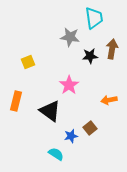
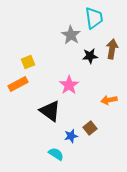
gray star: moved 1 px right, 2 px up; rotated 24 degrees clockwise
orange rectangle: moved 2 px right, 17 px up; rotated 48 degrees clockwise
